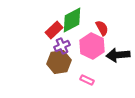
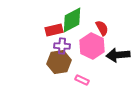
red rectangle: rotated 30 degrees clockwise
purple cross: rotated 28 degrees clockwise
pink rectangle: moved 5 px left
